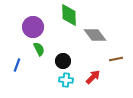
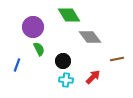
green diamond: rotated 30 degrees counterclockwise
gray diamond: moved 5 px left, 2 px down
brown line: moved 1 px right
